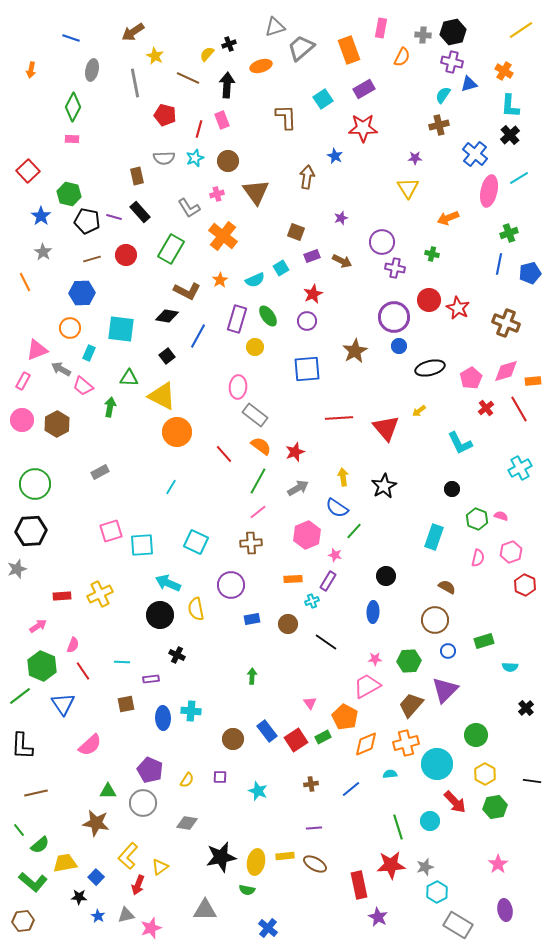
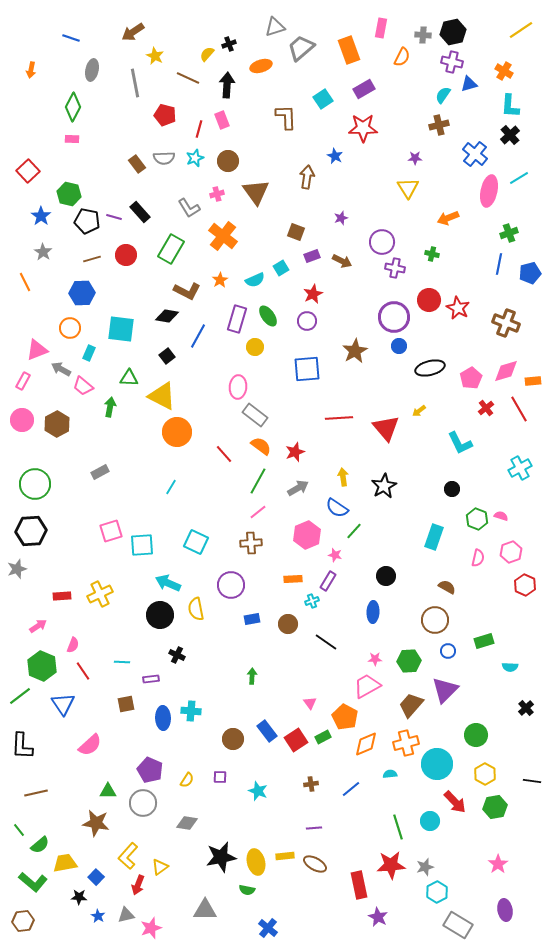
brown rectangle at (137, 176): moved 12 px up; rotated 24 degrees counterclockwise
yellow ellipse at (256, 862): rotated 25 degrees counterclockwise
